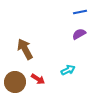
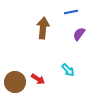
blue line: moved 9 px left
purple semicircle: rotated 24 degrees counterclockwise
brown arrow: moved 18 px right, 21 px up; rotated 35 degrees clockwise
cyan arrow: rotated 72 degrees clockwise
